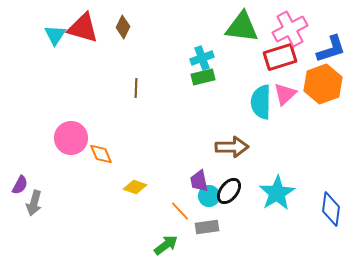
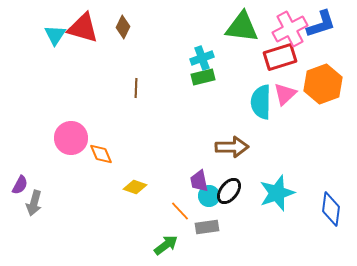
blue L-shape: moved 10 px left, 25 px up
cyan star: rotated 12 degrees clockwise
